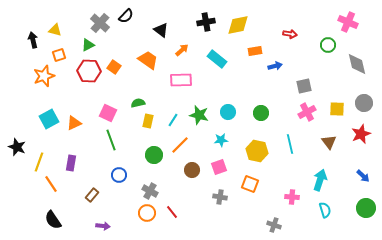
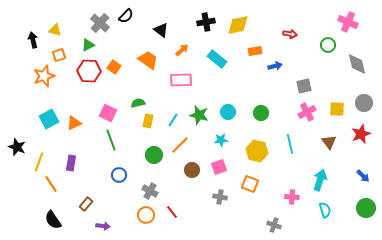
brown rectangle at (92, 195): moved 6 px left, 9 px down
orange circle at (147, 213): moved 1 px left, 2 px down
